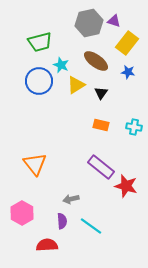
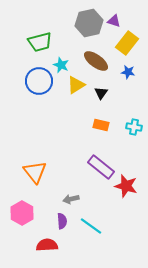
orange triangle: moved 8 px down
